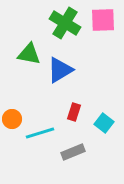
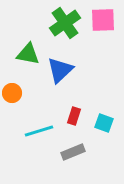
green cross: rotated 24 degrees clockwise
green triangle: moved 1 px left
blue triangle: rotated 12 degrees counterclockwise
red rectangle: moved 4 px down
orange circle: moved 26 px up
cyan square: rotated 18 degrees counterclockwise
cyan line: moved 1 px left, 2 px up
